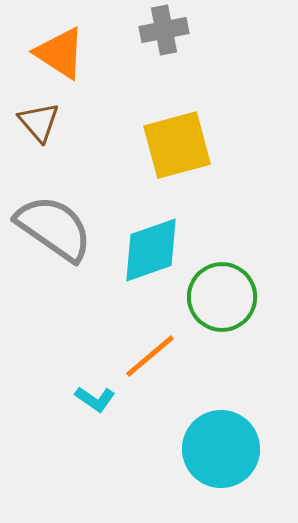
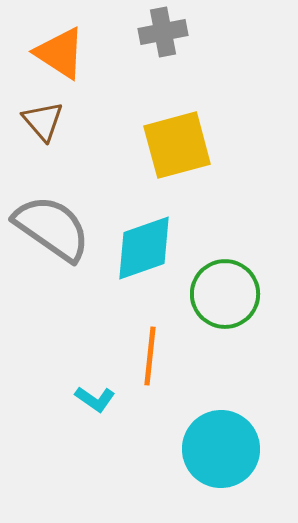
gray cross: moved 1 px left, 2 px down
brown triangle: moved 4 px right, 1 px up
gray semicircle: moved 2 px left
cyan diamond: moved 7 px left, 2 px up
green circle: moved 3 px right, 3 px up
orange line: rotated 44 degrees counterclockwise
